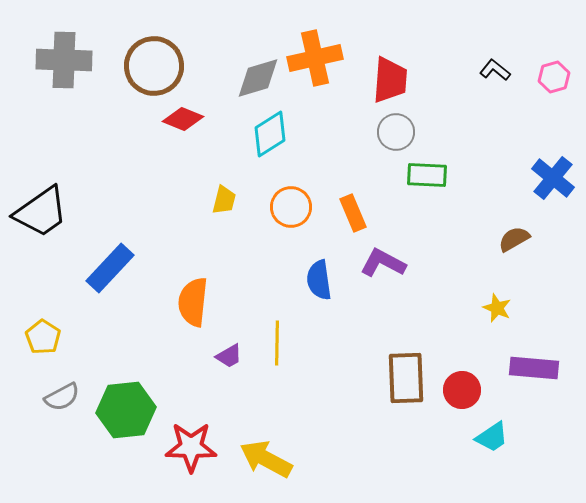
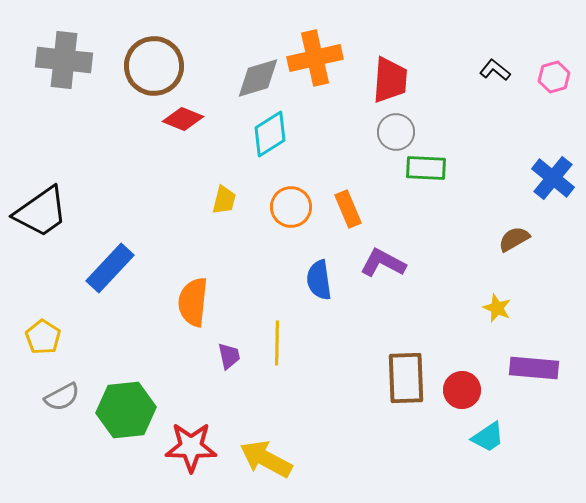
gray cross: rotated 4 degrees clockwise
green rectangle: moved 1 px left, 7 px up
orange rectangle: moved 5 px left, 4 px up
purple trapezoid: rotated 72 degrees counterclockwise
cyan trapezoid: moved 4 px left
